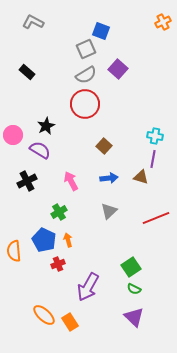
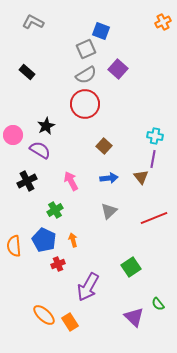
brown triangle: rotated 35 degrees clockwise
green cross: moved 4 px left, 2 px up
red line: moved 2 px left
orange arrow: moved 5 px right
orange semicircle: moved 5 px up
green semicircle: moved 24 px right, 15 px down; rotated 24 degrees clockwise
